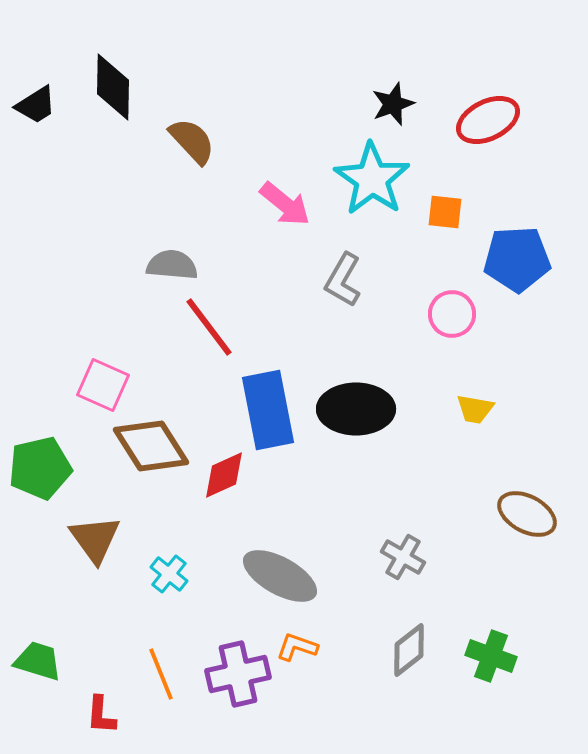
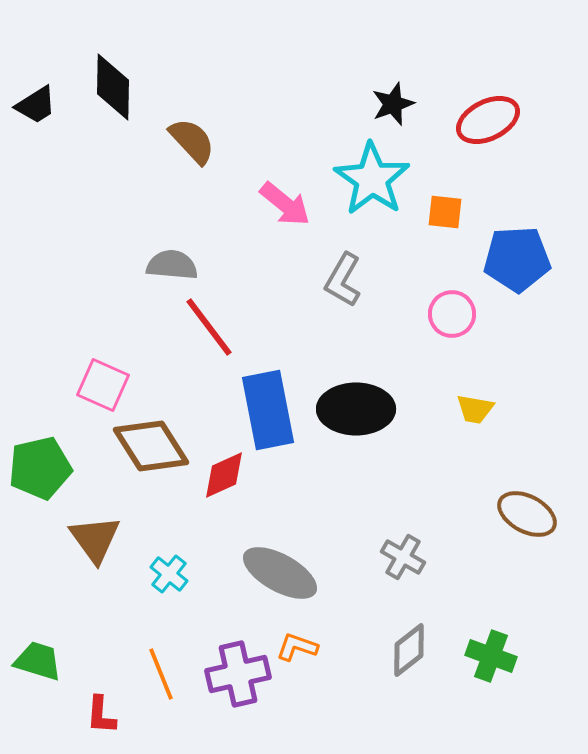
gray ellipse: moved 3 px up
